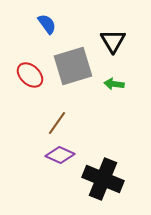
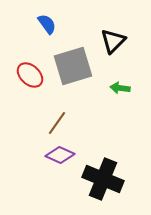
black triangle: rotated 16 degrees clockwise
green arrow: moved 6 px right, 4 px down
